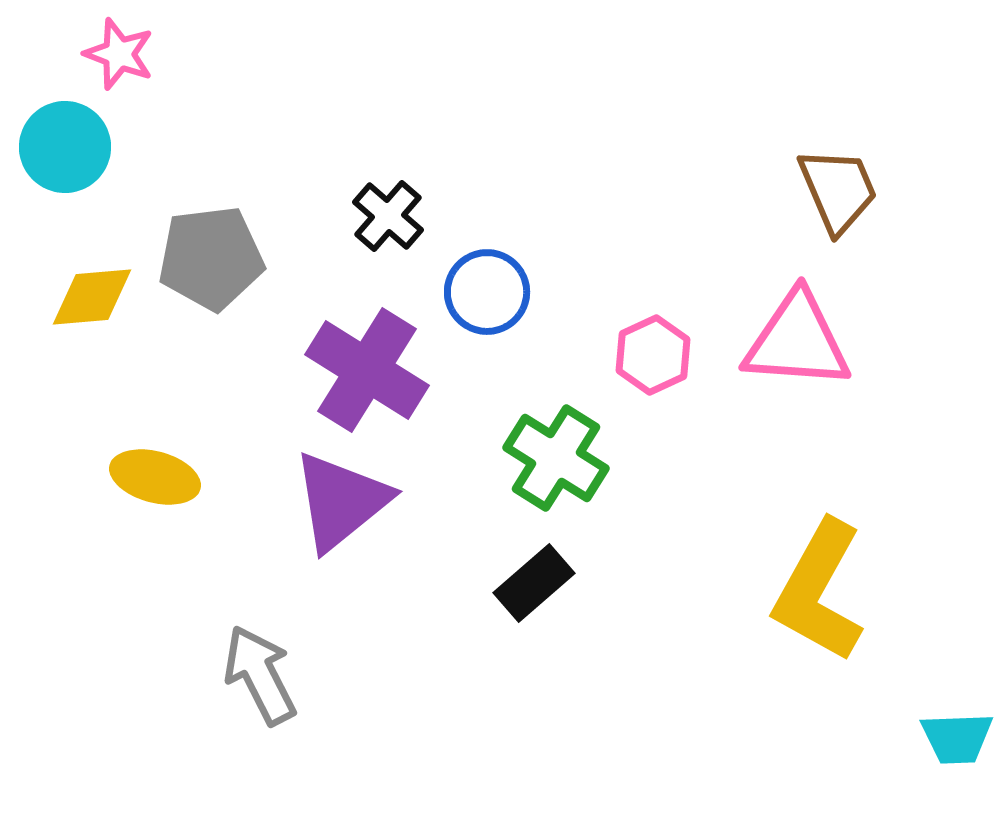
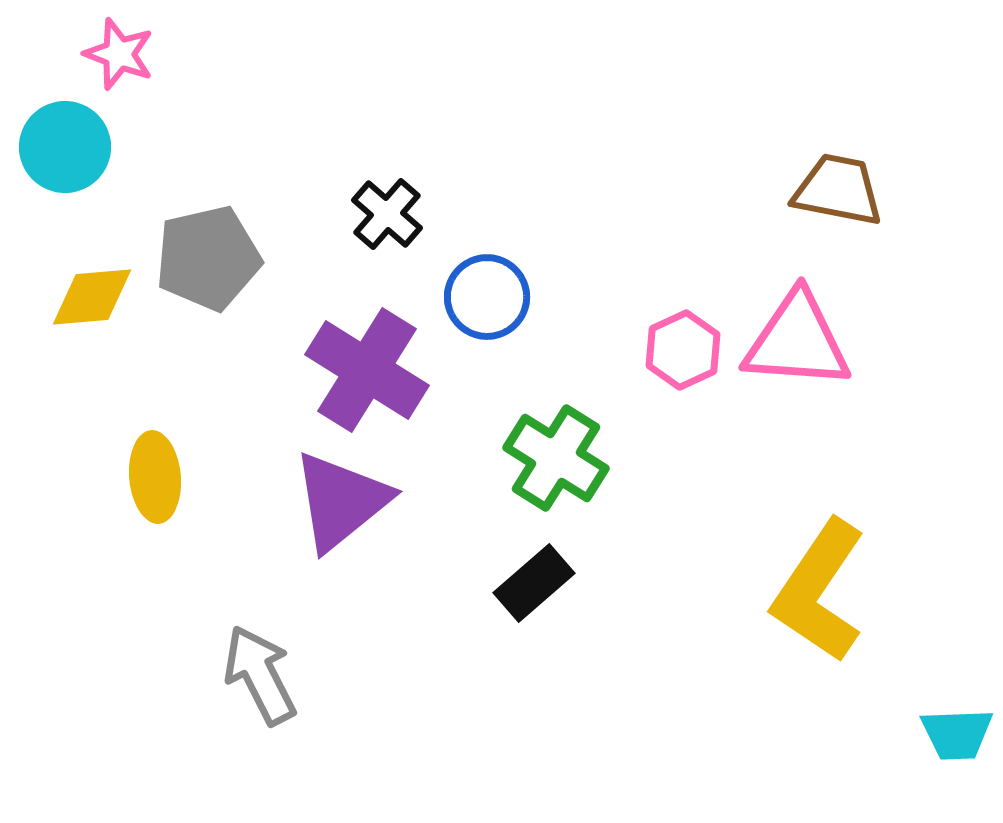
brown trapezoid: rotated 56 degrees counterclockwise
black cross: moved 1 px left, 2 px up
gray pentagon: moved 3 px left; rotated 6 degrees counterclockwise
blue circle: moved 5 px down
pink hexagon: moved 30 px right, 5 px up
yellow ellipse: rotated 70 degrees clockwise
yellow L-shape: rotated 5 degrees clockwise
cyan trapezoid: moved 4 px up
